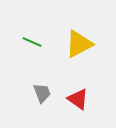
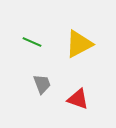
gray trapezoid: moved 9 px up
red triangle: rotated 15 degrees counterclockwise
